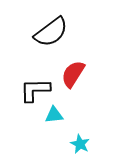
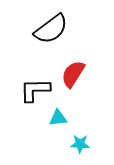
black semicircle: moved 3 px up
cyan triangle: moved 4 px right, 3 px down
cyan star: rotated 24 degrees counterclockwise
